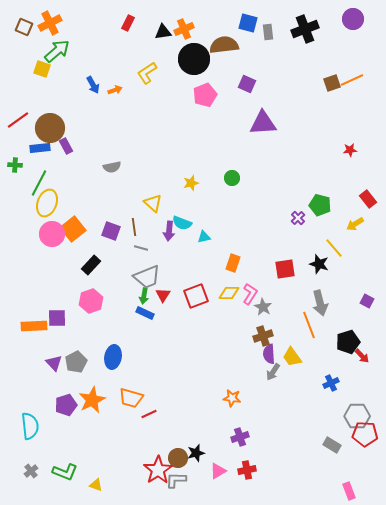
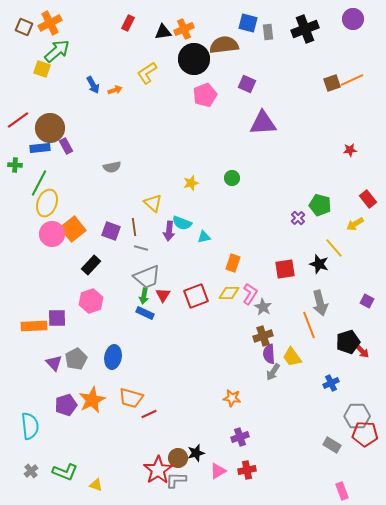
red arrow at (362, 356): moved 5 px up
gray pentagon at (76, 362): moved 3 px up
pink rectangle at (349, 491): moved 7 px left
